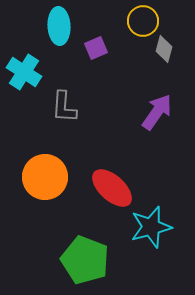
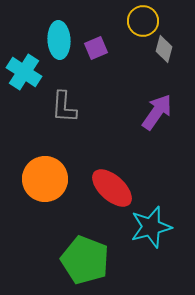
cyan ellipse: moved 14 px down
orange circle: moved 2 px down
